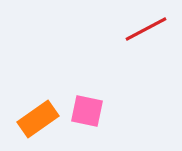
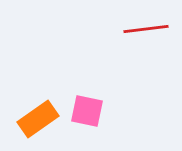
red line: rotated 21 degrees clockwise
